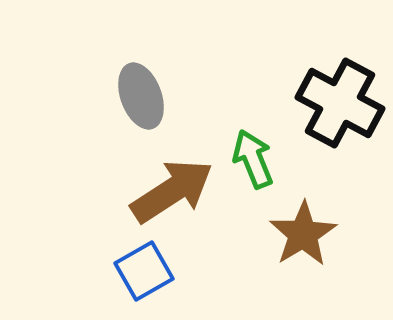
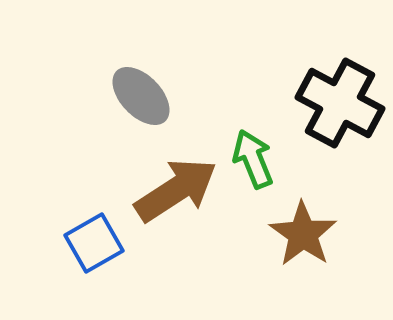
gray ellipse: rotated 24 degrees counterclockwise
brown arrow: moved 4 px right, 1 px up
brown star: rotated 6 degrees counterclockwise
blue square: moved 50 px left, 28 px up
